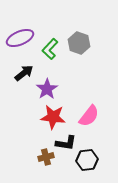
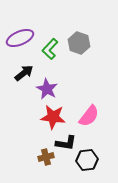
purple star: rotated 10 degrees counterclockwise
